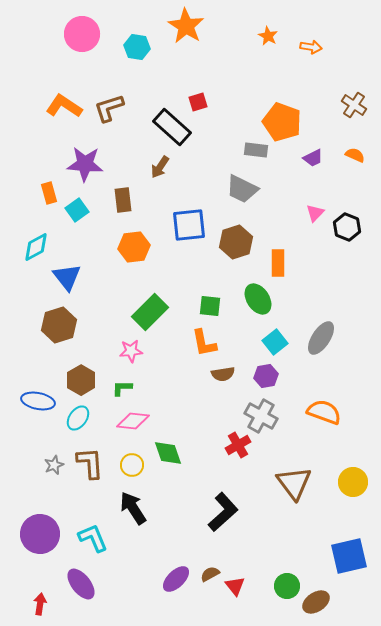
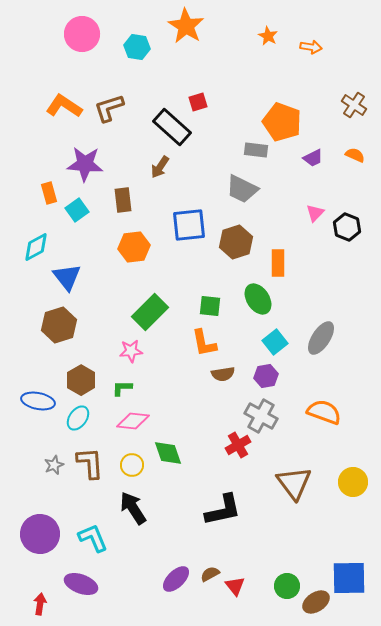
black L-shape at (223, 512): moved 2 px up; rotated 30 degrees clockwise
blue square at (349, 556): moved 22 px down; rotated 12 degrees clockwise
purple ellipse at (81, 584): rotated 32 degrees counterclockwise
